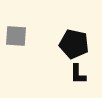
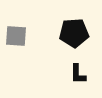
black pentagon: moved 11 px up; rotated 16 degrees counterclockwise
